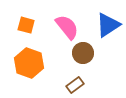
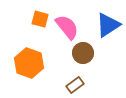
orange square: moved 14 px right, 6 px up
